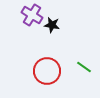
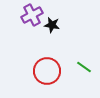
purple cross: rotated 30 degrees clockwise
